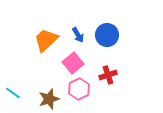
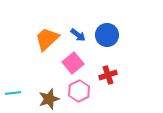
blue arrow: rotated 21 degrees counterclockwise
orange trapezoid: moved 1 px right, 1 px up
pink hexagon: moved 2 px down
cyan line: rotated 42 degrees counterclockwise
